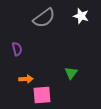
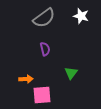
purple semicircle: moved 28 px right
